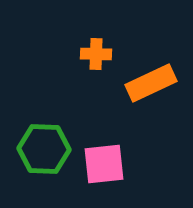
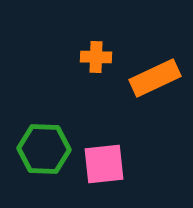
orange cross: moved 3 px down
orange rectangle: moved 4 px right, 5 px up
